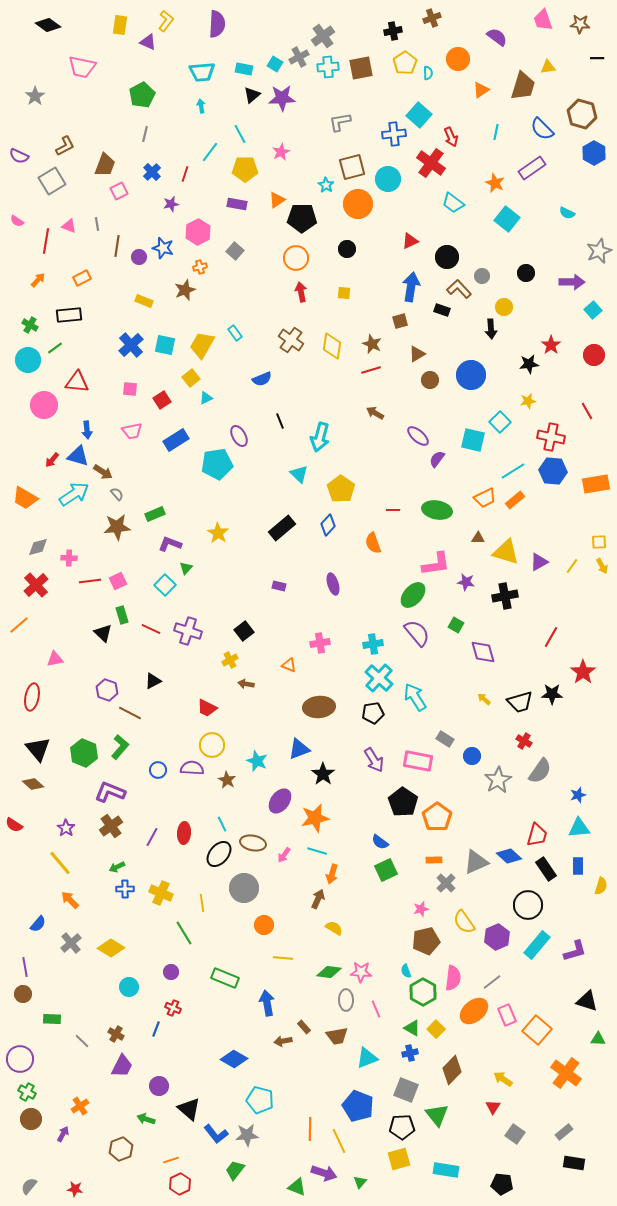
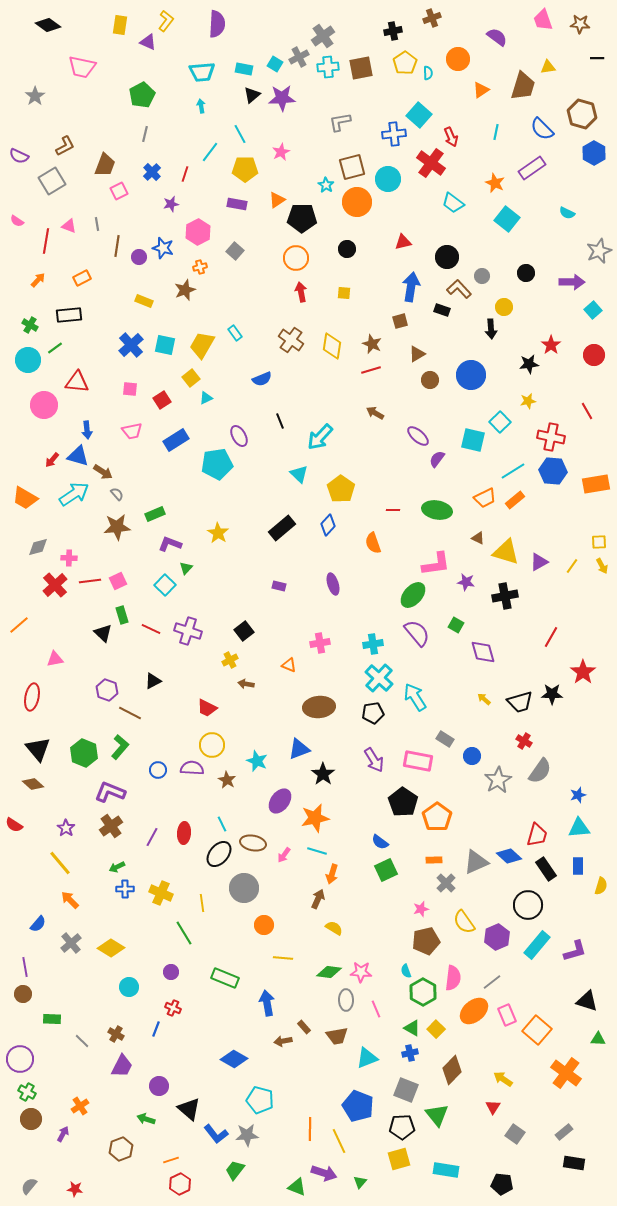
orange circle at (358, 204): moved 1 px left, 2 px up
red triangle at (410, 241): moved 7 px left, 1 px down; rotated 12 degrees clockwise
cyan arrow at (320, 437): rotated 28 degrees clockwise
brown triangle at (478, 538): rotated 24 degrees clockwise
red cross at (36, 585): moved 19 px right
